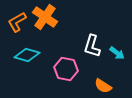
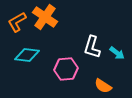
white L-shape: moved 1 px down
cyan diamond: rotated 10 degrees counterclockwise
pink hexagon: rotated 15 degrees counterclockwise
